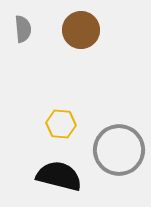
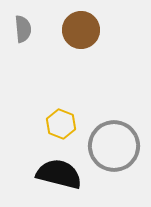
yellow hexagon: rotated 16 degrees clockwise
gray circle: moved 5 px left, 4 px up
black semicircle: moved 2 px up
